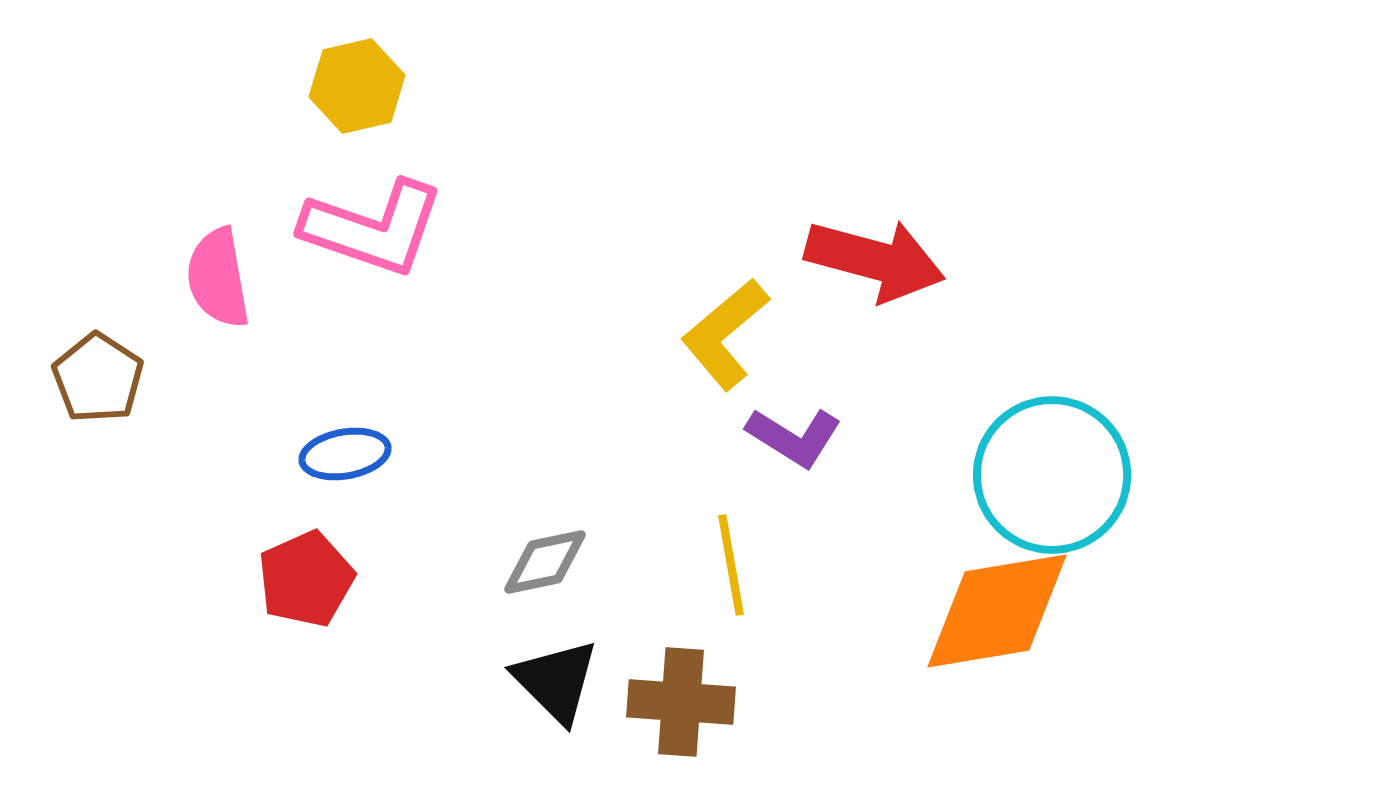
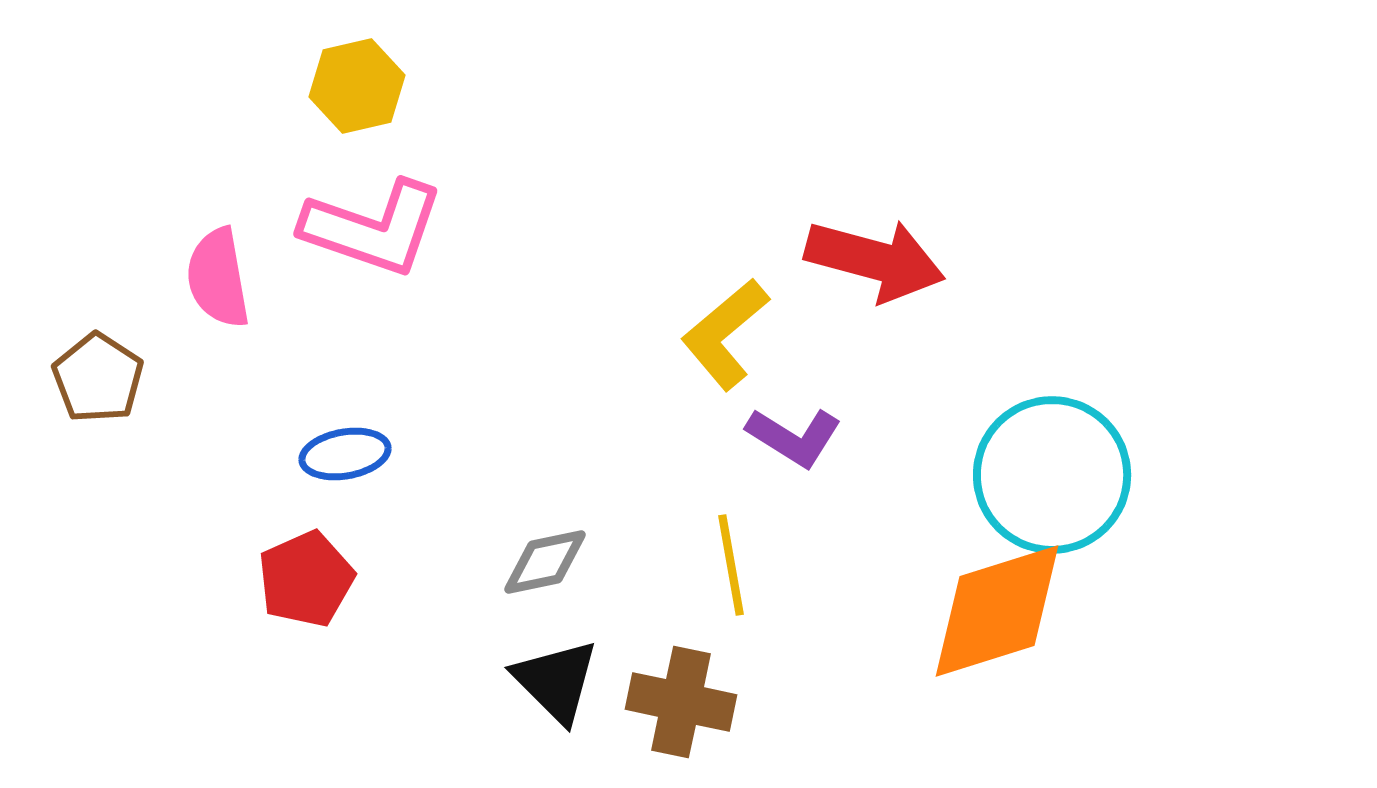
orange diamond: rotated 8 degrees counterclockwise
brown cross: rotated 8 degrees clockwise
